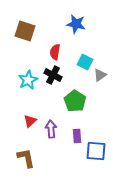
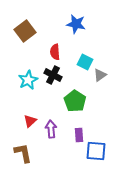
brown square: rotated 35 degrees clockwise
red semicircle: rotated 14 degrees counterclockwise
purple rectangle: moved 2 px right, 1 px up
brown L-shape: moved 3 px left, 5 px up
